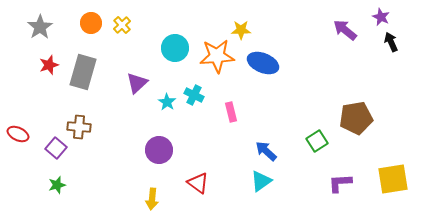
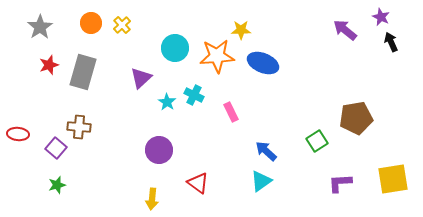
purple triangle: moved 4 px right, 5 px up
pink rectangle: rotated 12 degrees counterclockwise
red ellipse: rotated 20 degrees counterclockwise
